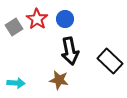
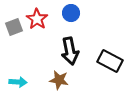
blue circle: moved 6 px right, 6 px up
gray square: rotated 12 degrees clockwise
black rectangle: rotated 15 degrees counterclockwise
cyan arrow: moved 2 px right, 1 px up
